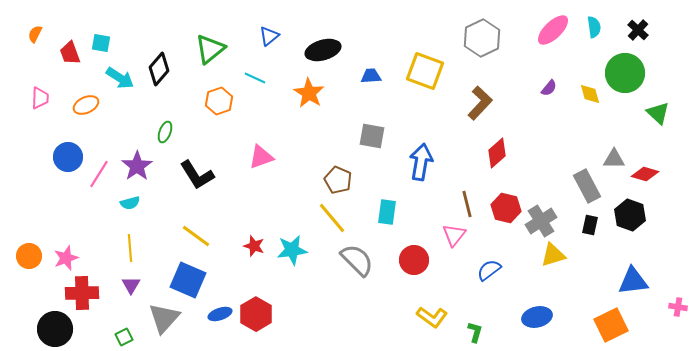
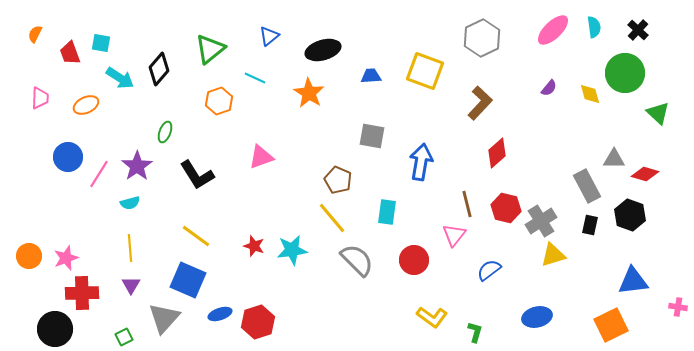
red hexagon at (256, 314): moved 2 px right, 8 px down; rotated 12 degrees clockwise
